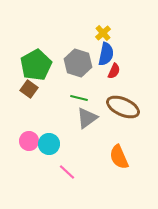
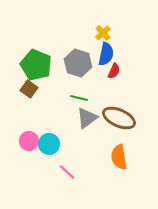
green pentagon: rotated 20 degrees counterclockwise
brown ellipse: moved 4 px left, 11 px down
orange semicircle: rotated 15 degrees clockwise
